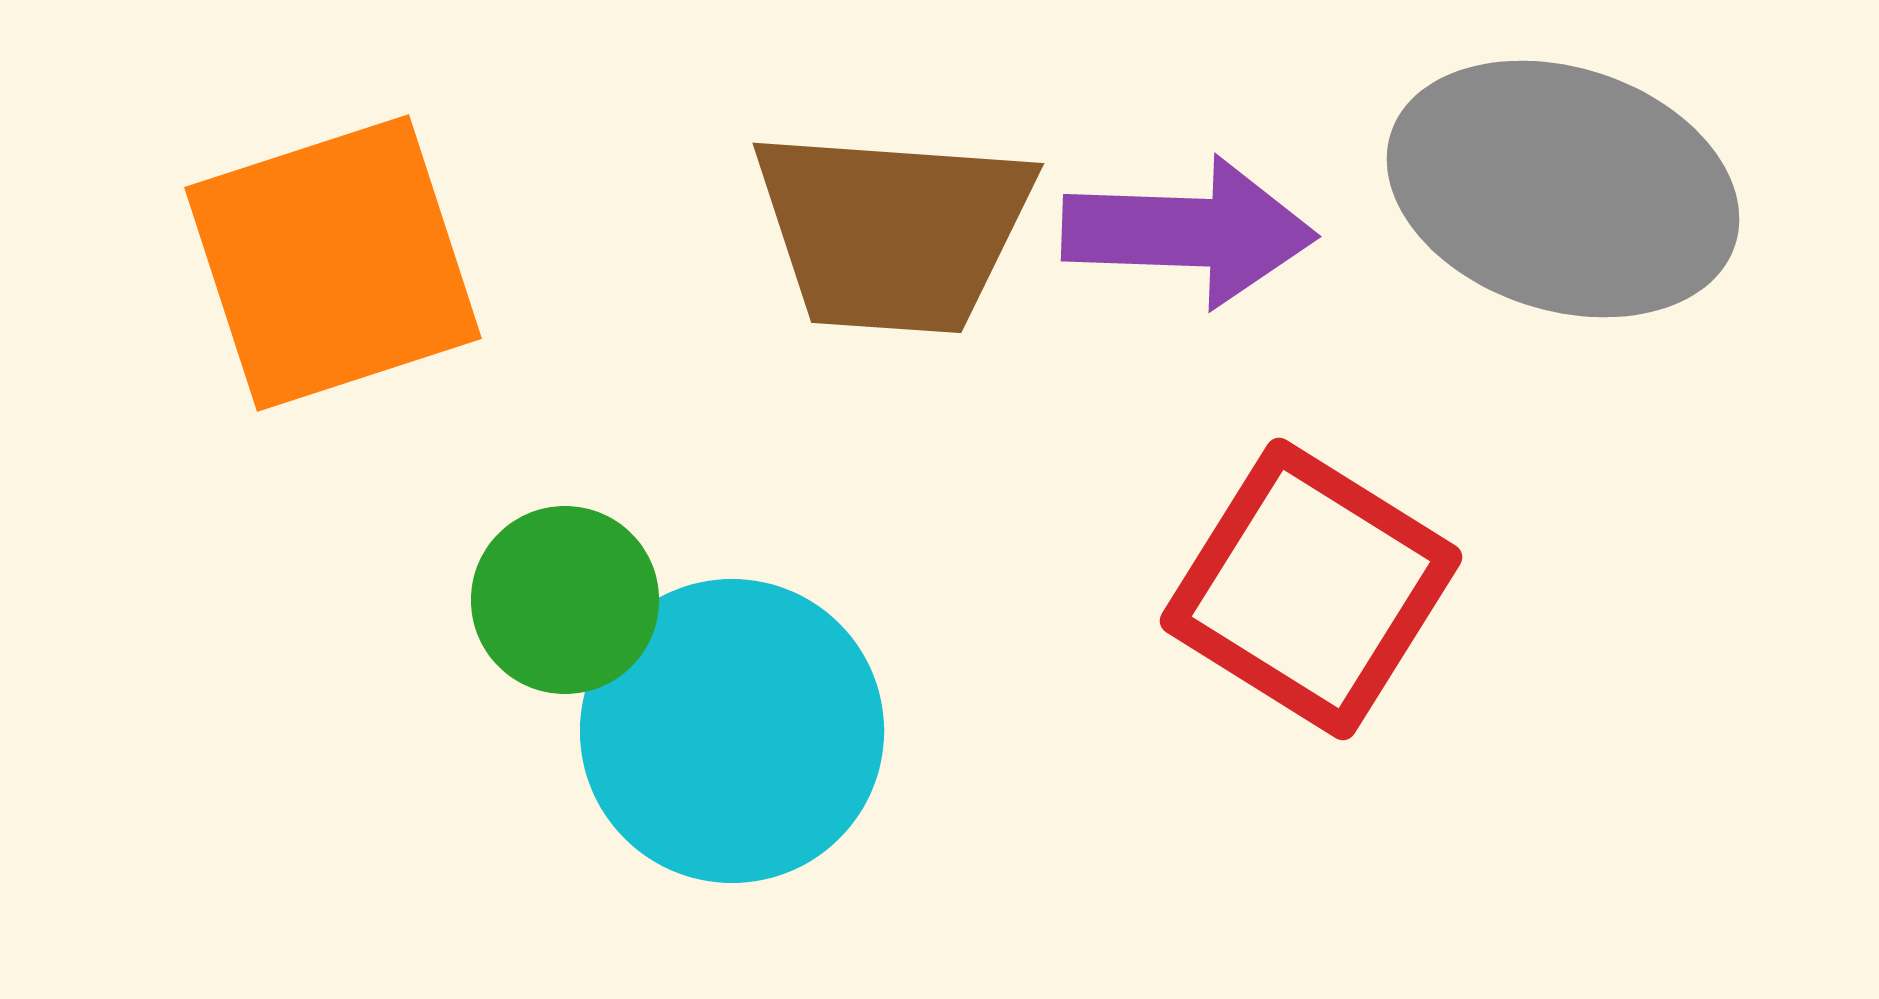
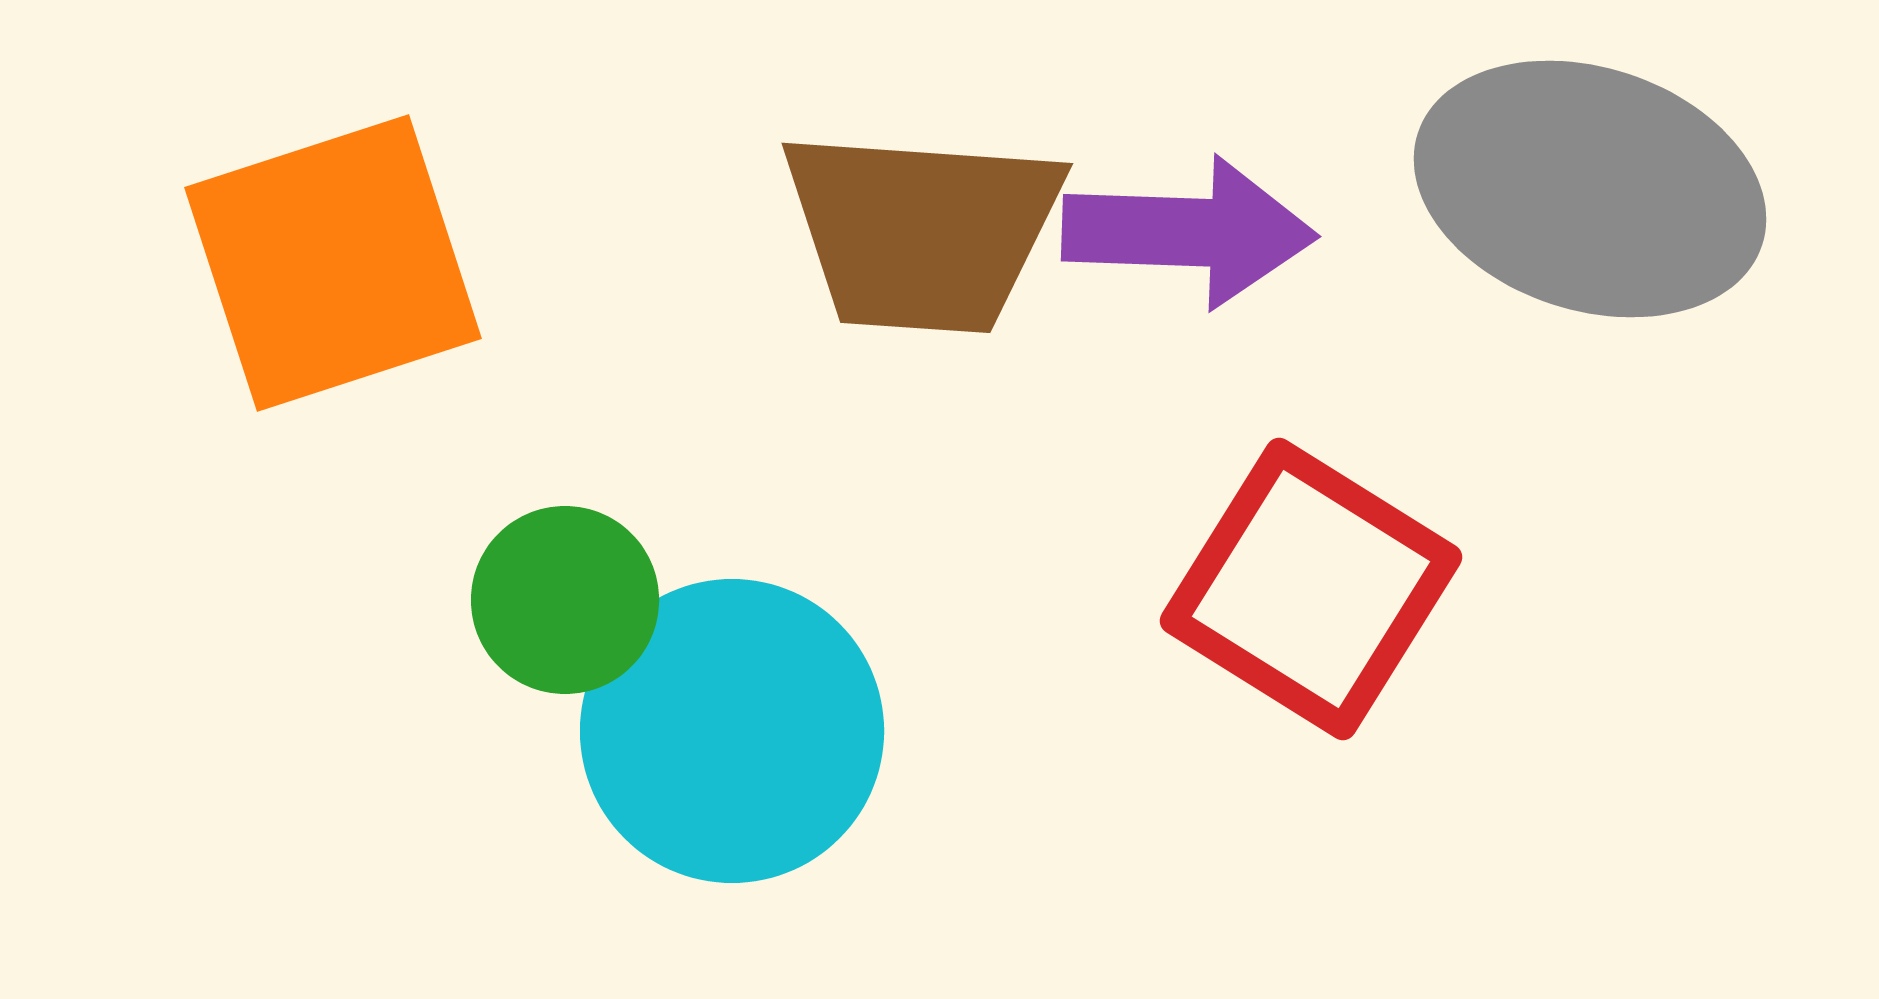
gray ellipse: moved 27 px right
brown trapezoid: moved 29 px right
